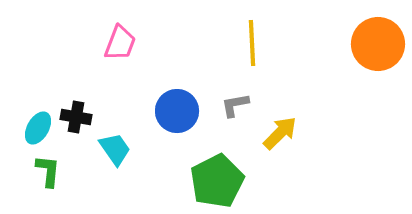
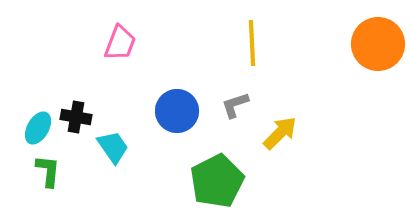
gray L-shape: rotated 8 degrees counterclockwise
cyan trapezoid: moved 2 px left, 2 px up
